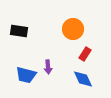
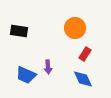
orange circle: moved 2 px right, 1 px up
blue trapezoid: rotated 10 degrees clockwise
